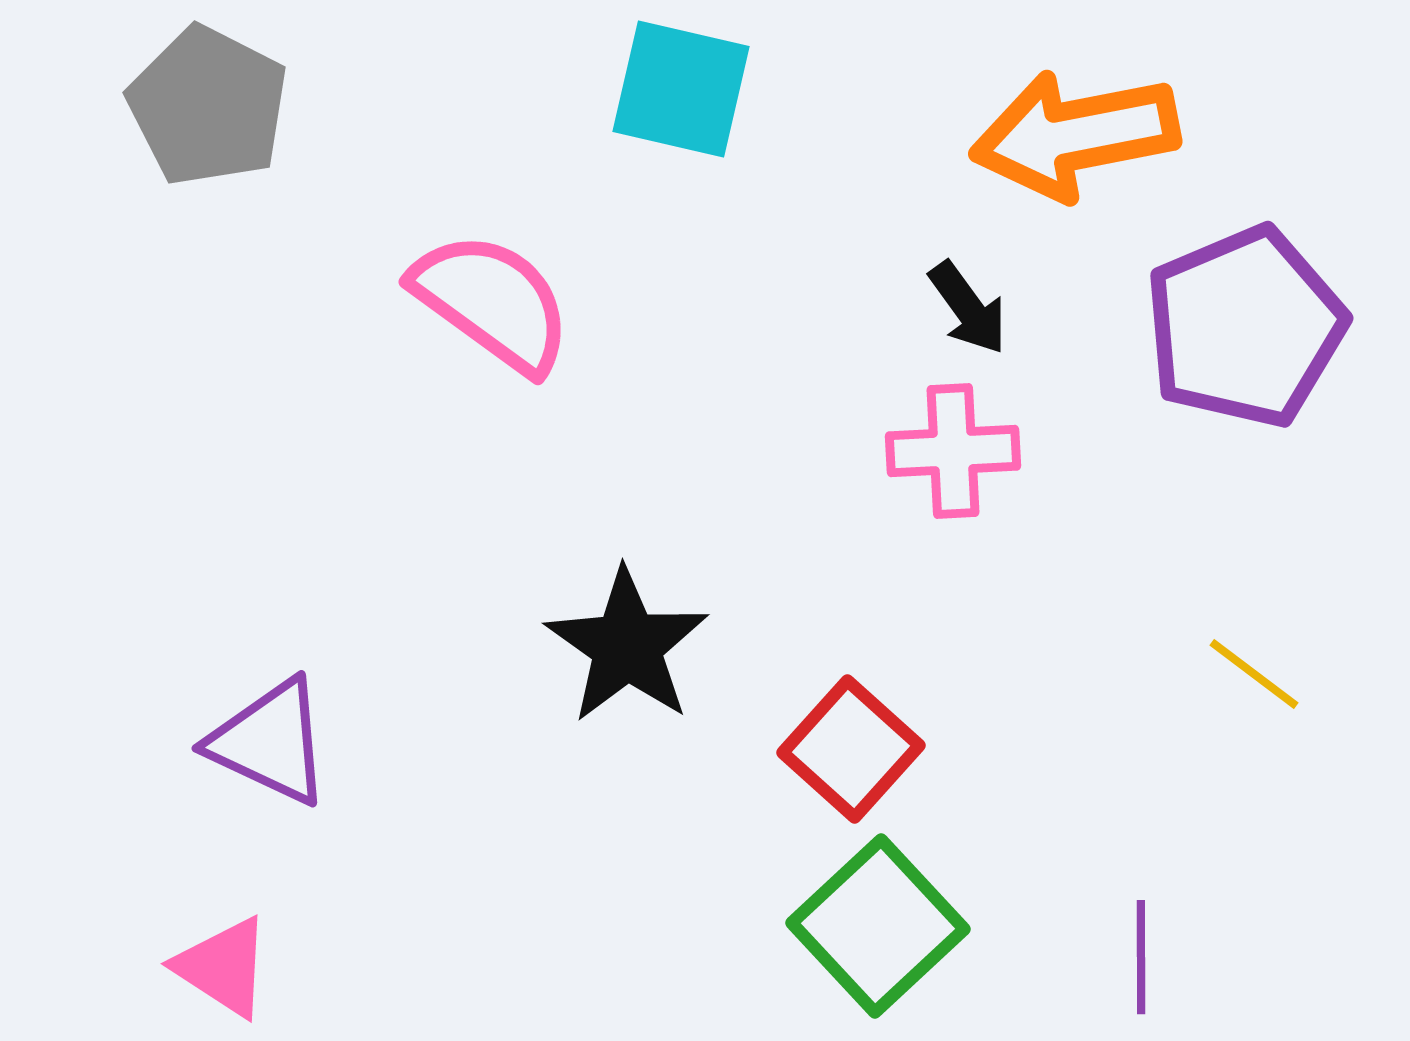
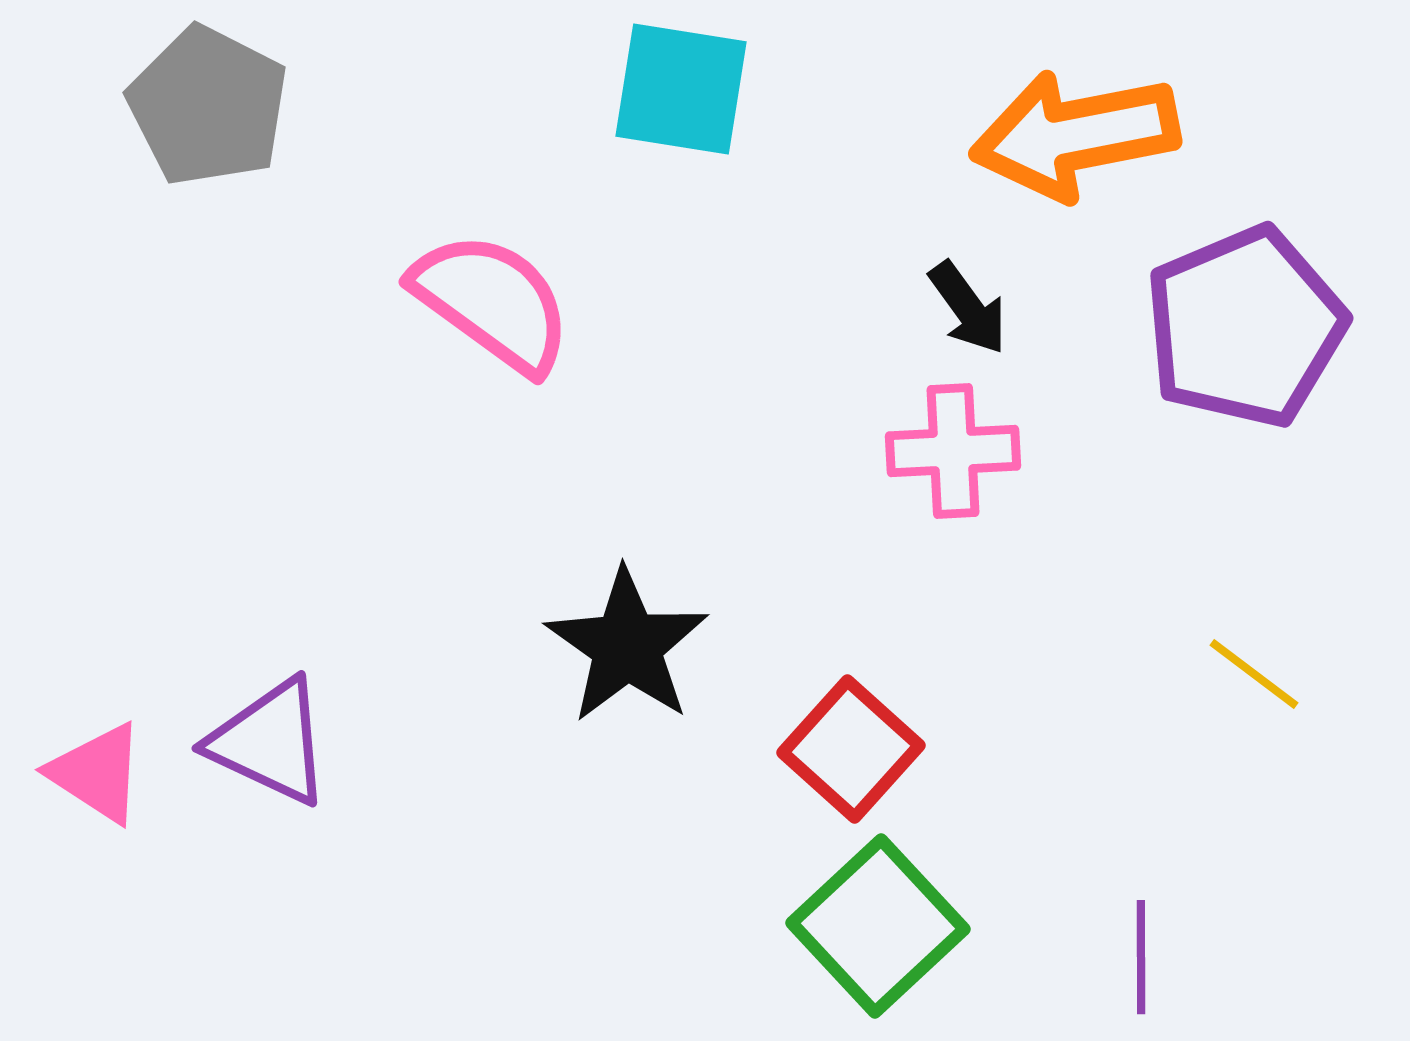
cyan square: rotated 4 degrees counterclockwise
pink triangle: moved 126 px left, 194 px up
